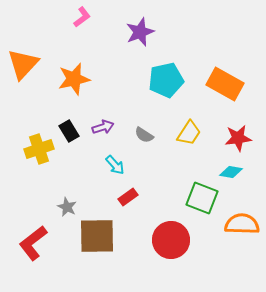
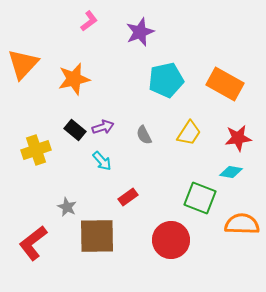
pink L-shape: moved 7 px right, 4 px down
black rectangle: moved 6 px right, 1 px up; rotated 20 degrees counterclockwise
gray semicircle: rotated 30 degrees clockwise
yellow cross: moved 3 px left, 1 px down
cyan arrow: moved 13 px left, 4 px up
green square: moved 2 px left
